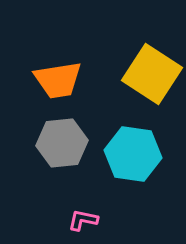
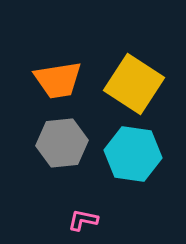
yellow square: moved 18 px left, 10 px down
